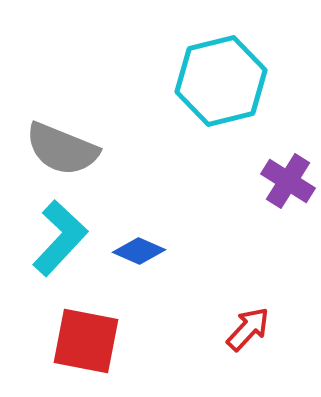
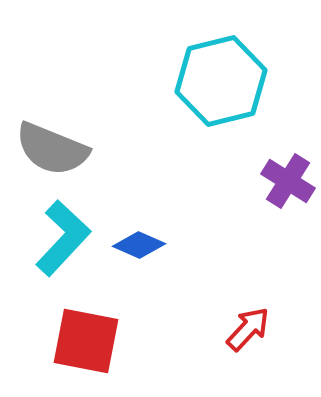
gray semicircle: moved 10 px left
cyan L-shape: moved 3 px right
blue diamond: moved 6 px up
